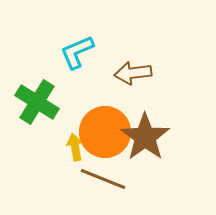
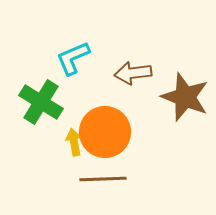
cyan L-shape: moved 4 px left, 6 px down
green cross: moved 4 px right
brown star: moved 40 px right, 40 px up; rotated 15 degrees counterclockwise
yellow arrow: moved 1 px left, 5 px up
brown line: rotated 24 degrees counterclockwise
